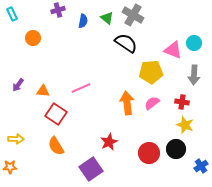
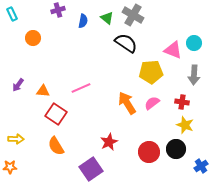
orange arrow: rotated 25 degrees counterclockwise
red circle: moved 1 px up
